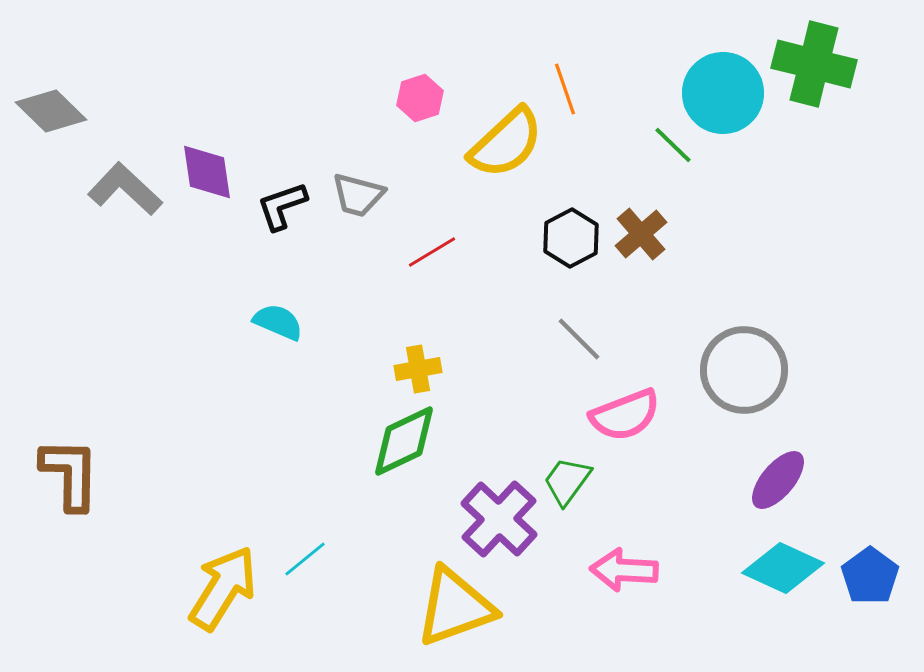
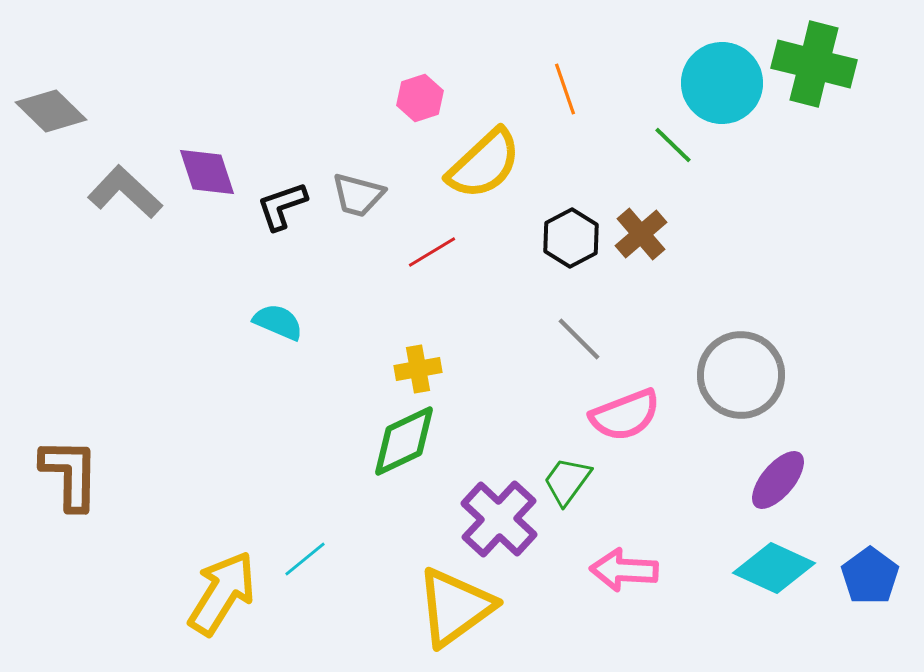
cyan circle: moved 1 px left, 10 px up
yellow semicircle: moved 22 px left, 21 px down
purple diamond: rotated 10 degrees counterclockwise
gray L-shape: moved 3 px down
gray circle: moved 3 px left, 5 px down
cyan diamond: moved 9 px left
yellow arrow: moved 1 px left, 5 px down
yellow triangle: rotated 16 degrees counterclockwise
